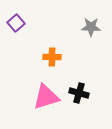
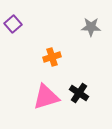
purple square: moved 3 px left, 1 px down
orange cross: rotated 18 degrees counterclockwise
black cross: rotated 18 degrees clockwise
